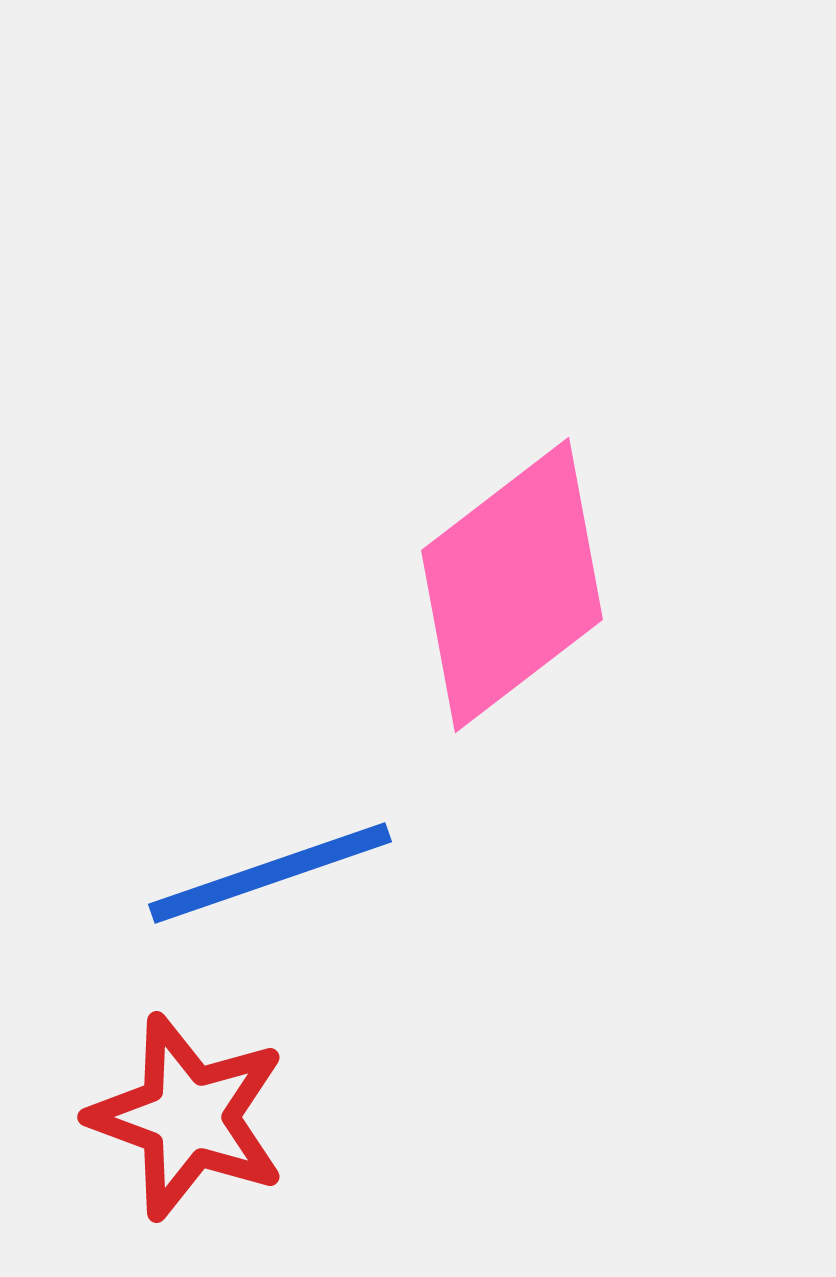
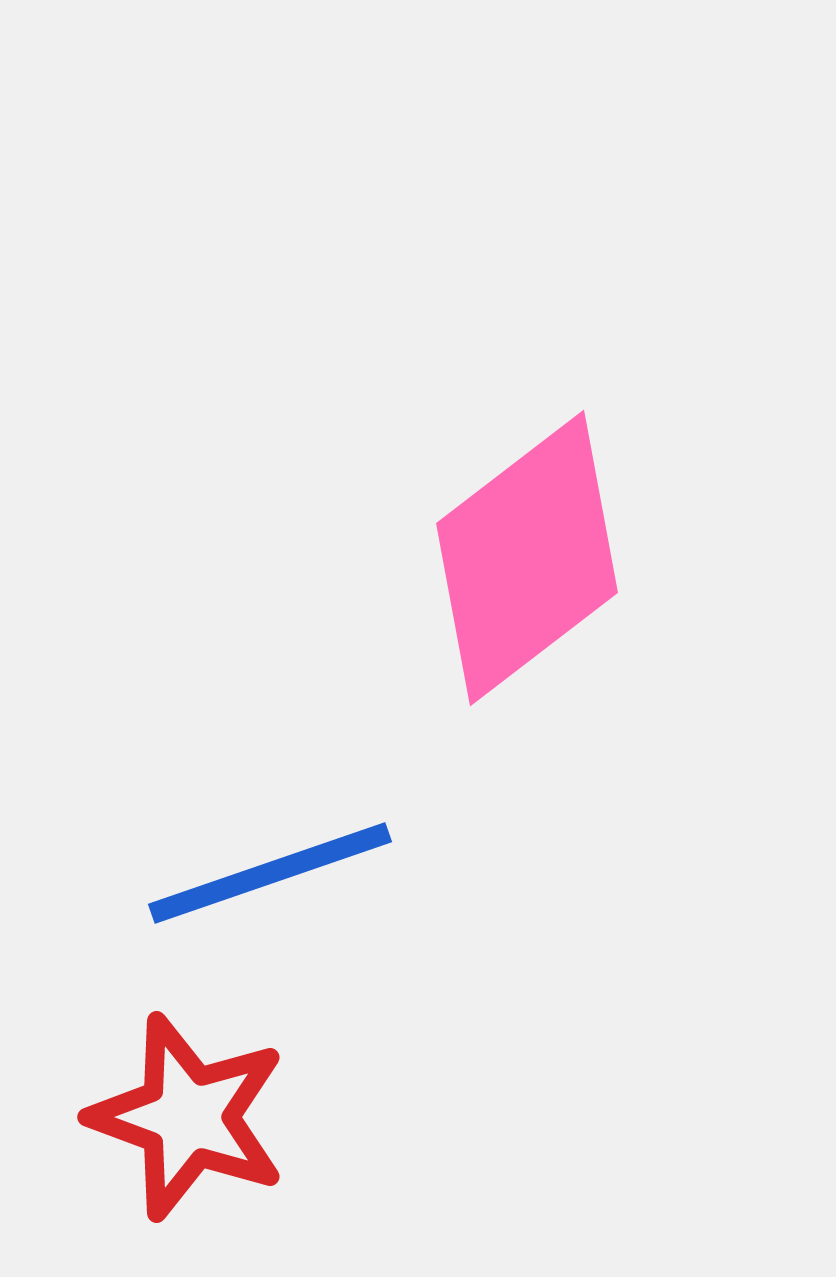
pink diamond: moved 15 px right, 27 px up
